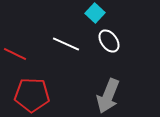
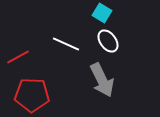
cyan square: moved 7 px right; rotated 12 degrees counterclockwise
white ellipse: moved 1 px left
red line: moved 3 px right, 3 px down; rotated 55 degrees counterclockwise
gray arrow: moved 6 px left, 16 px up; rotated 48 degrees counterclockwise
